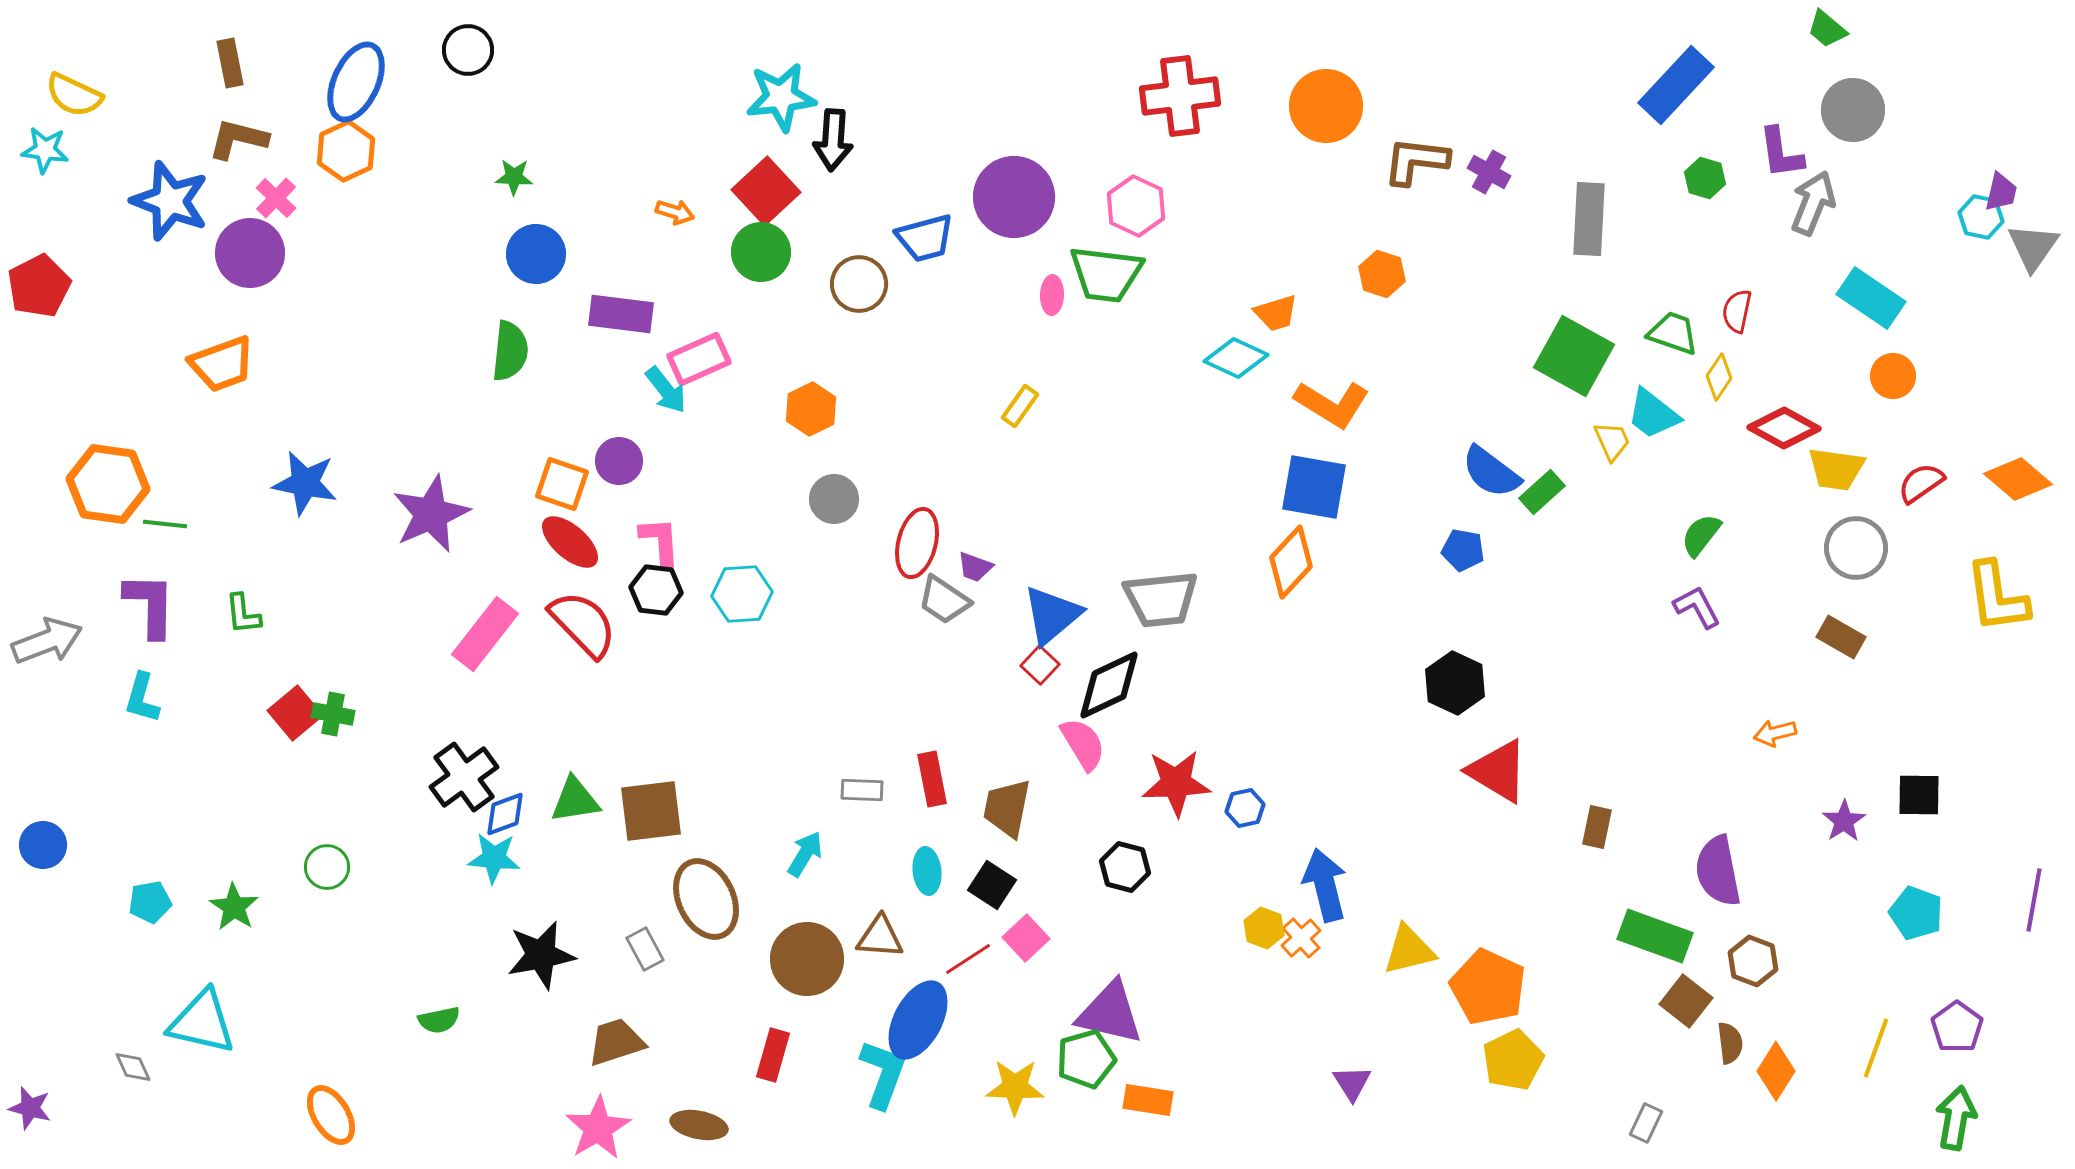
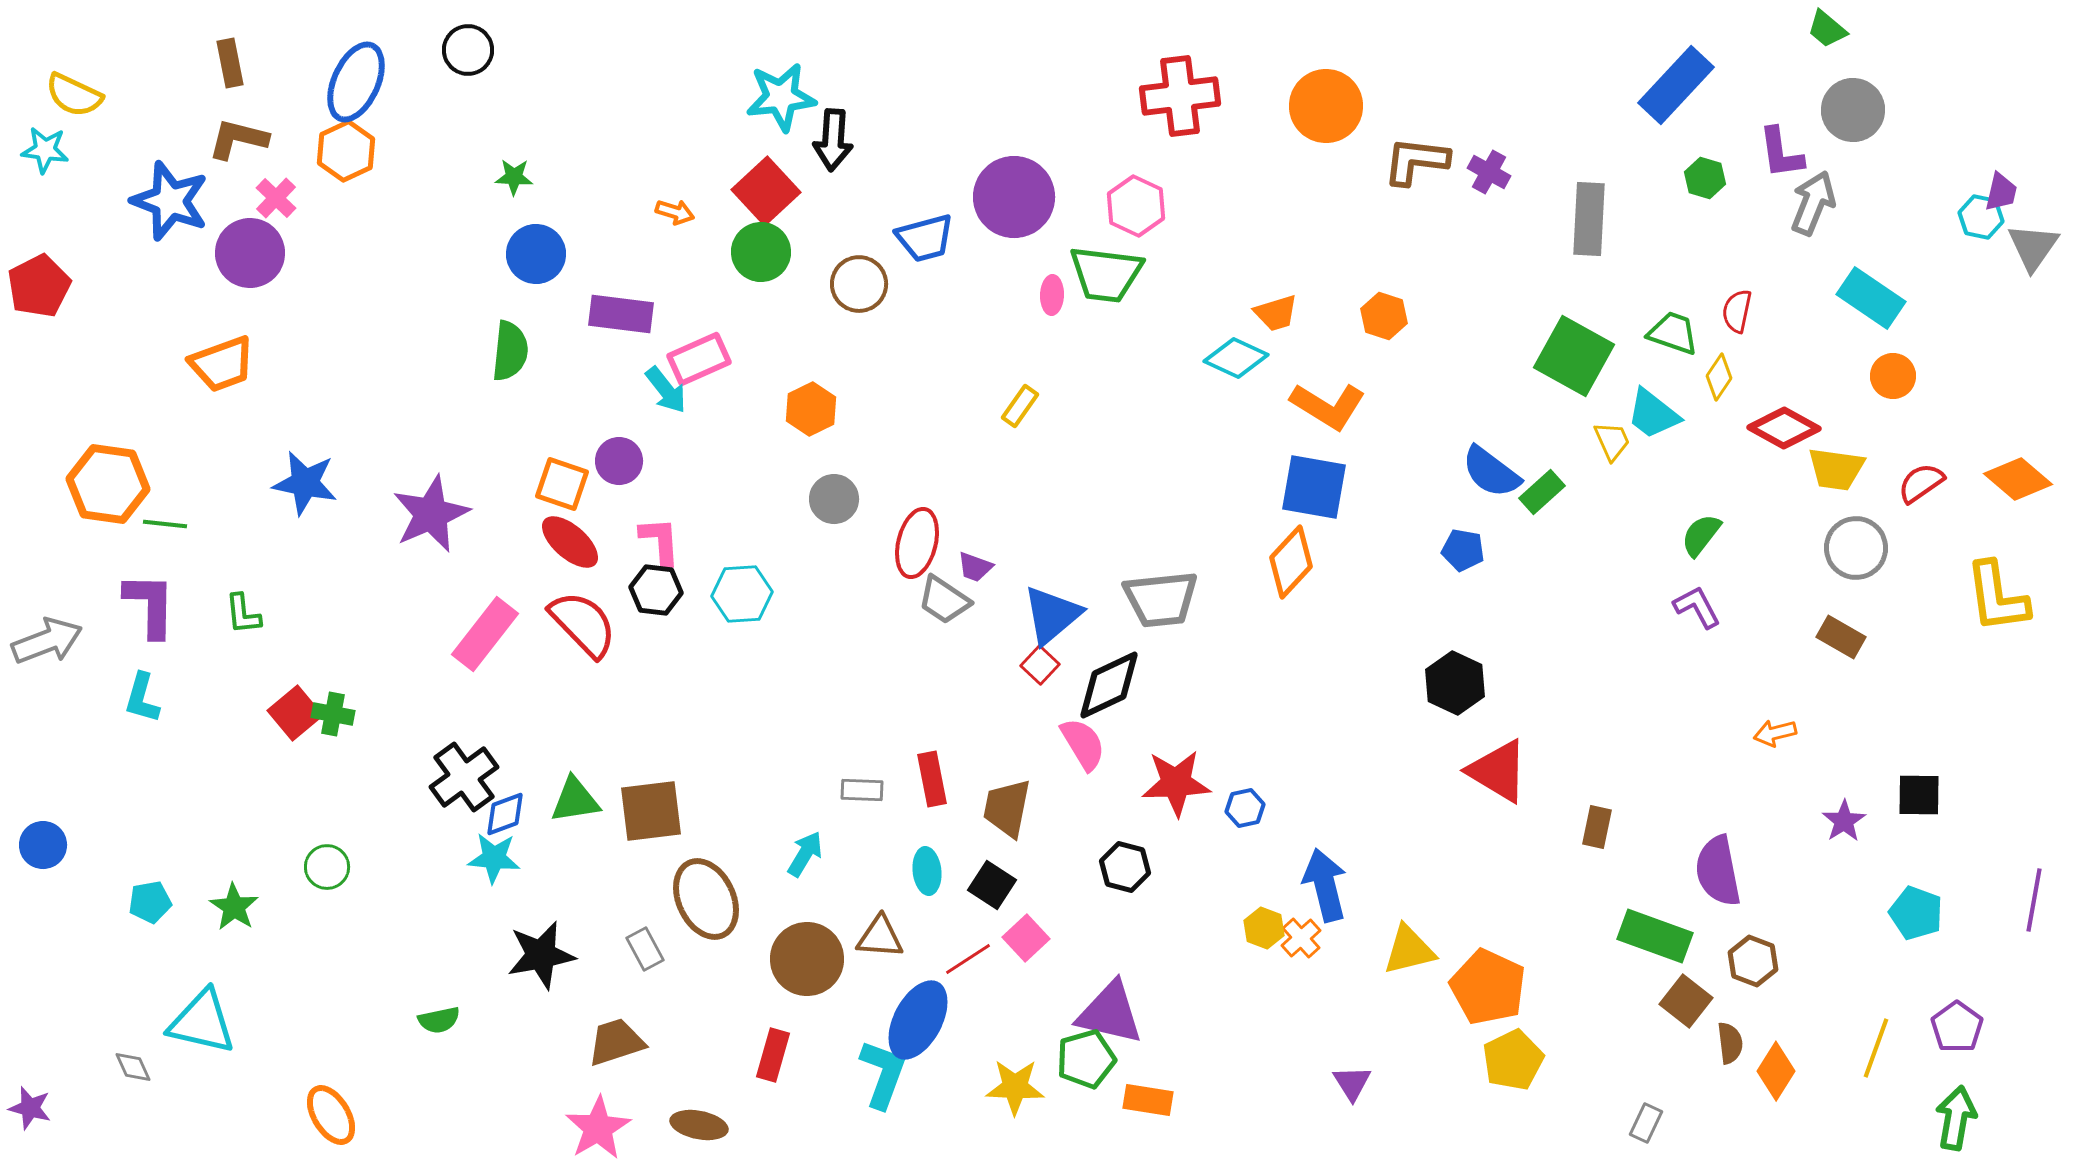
orange hexagon at (1382, 274): moved 2 px right, 42 px down
orange L-shape at (1332, 404): moved 4 px left, 2 px down
